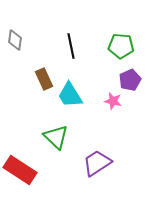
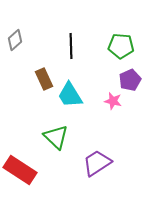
gray diamond: rotated 40 degrees clockwise
black line: rotated 10 degrees clockwise
